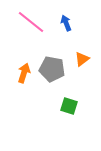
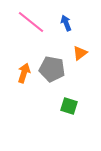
orange triangle: moved 2 px left, 6 px up
